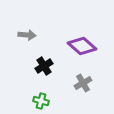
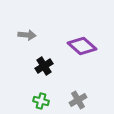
gray cross: moved 5 px left, 17 px down
